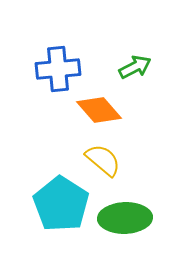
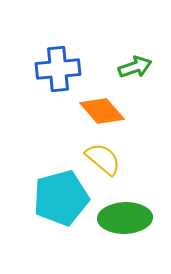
green arrow: rotated 8 degrees clockwise
orange diamond: moved 3 px right, 1 px down
yellow semicircle: moved 1 px up
cyan pentagon: moved 6 px up; rotated 24 degrees clockwise
